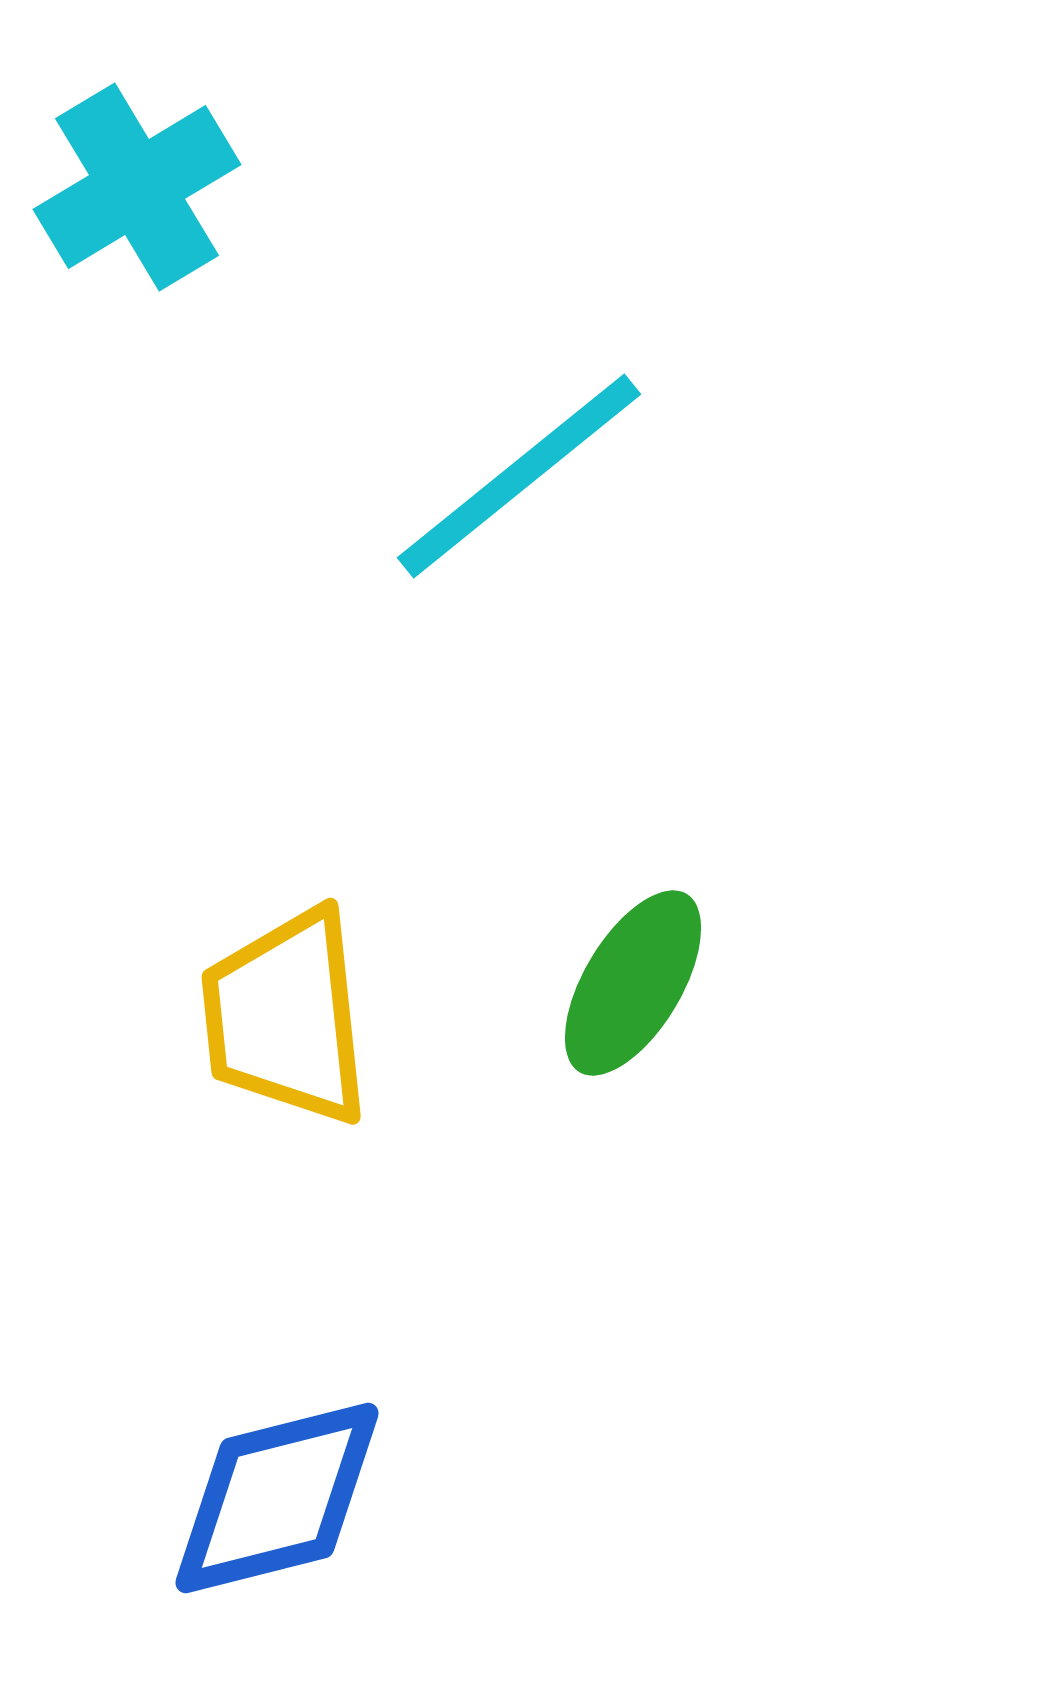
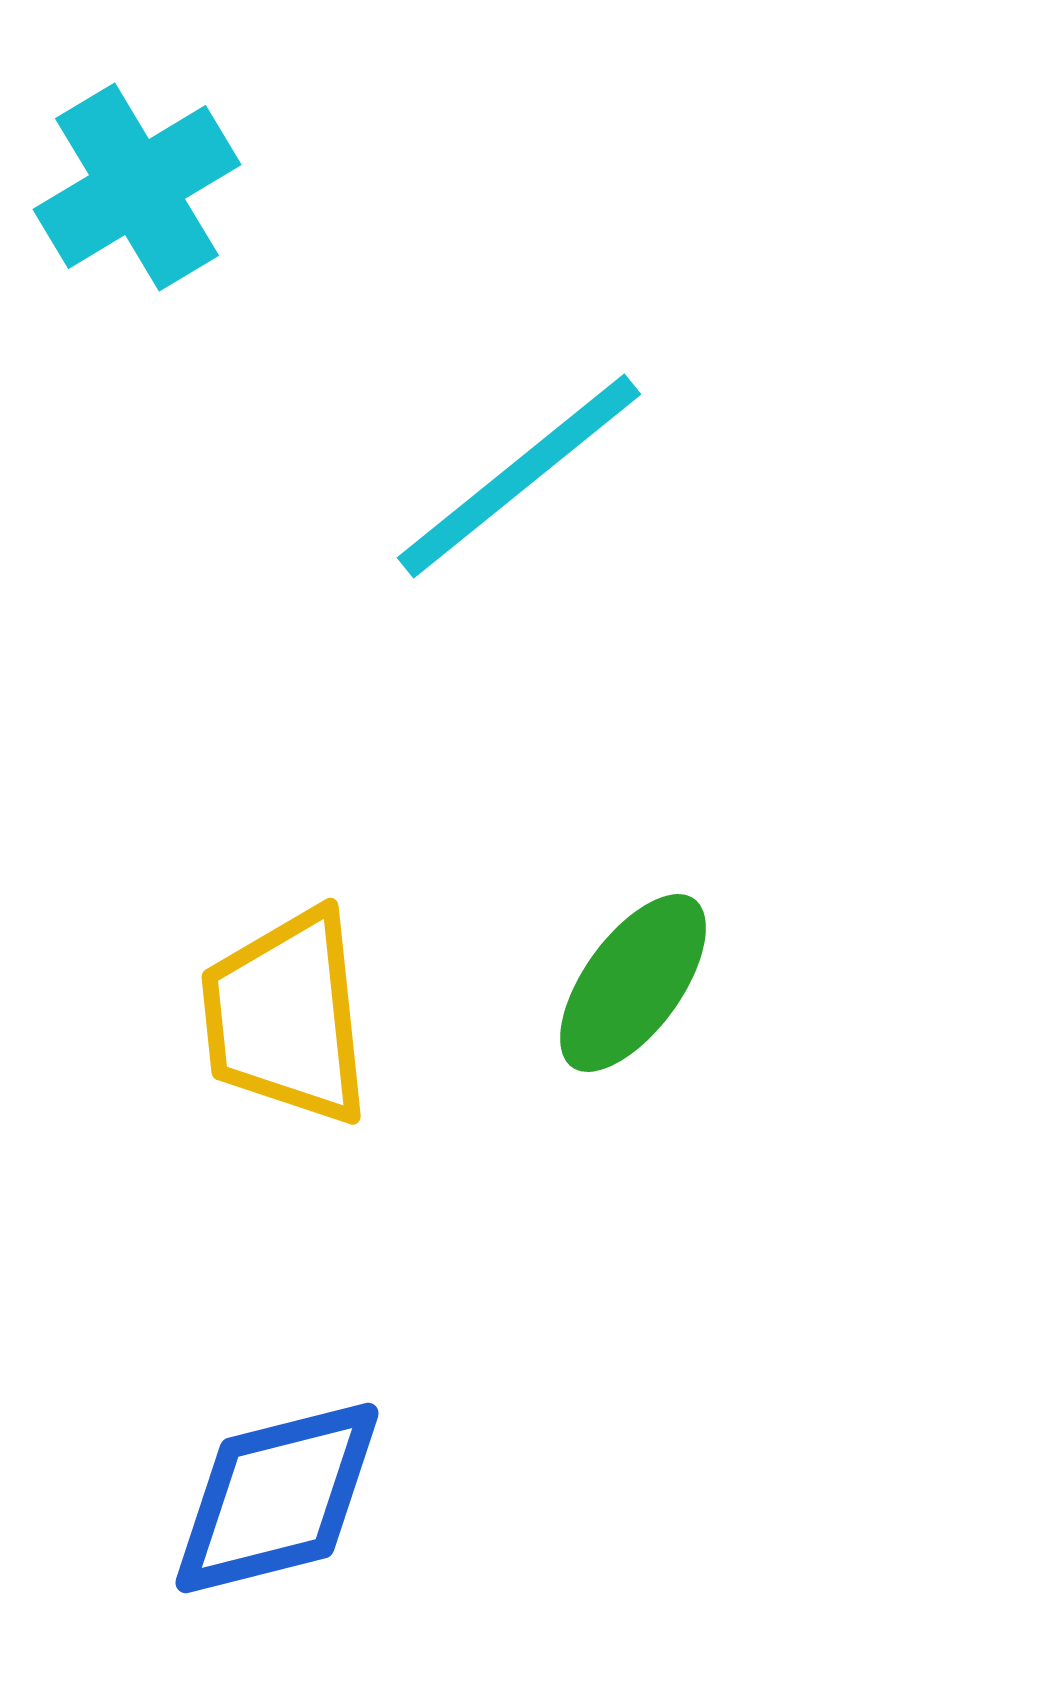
green ellipse: rotated 5 degrees clockwise
